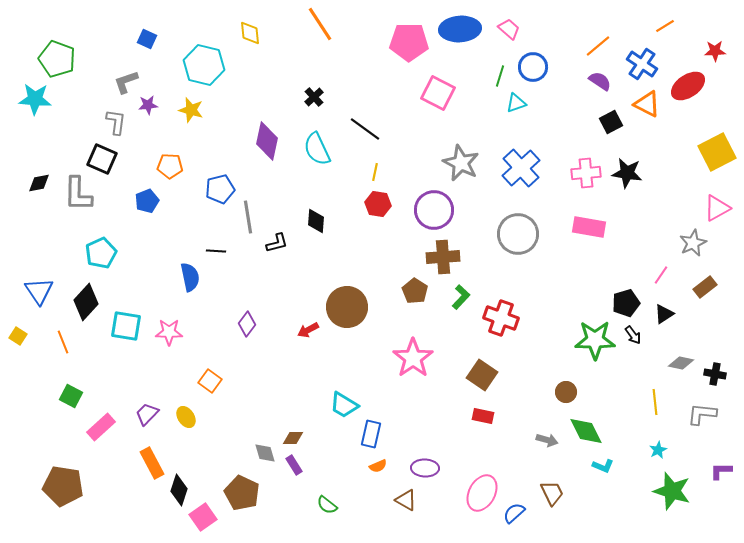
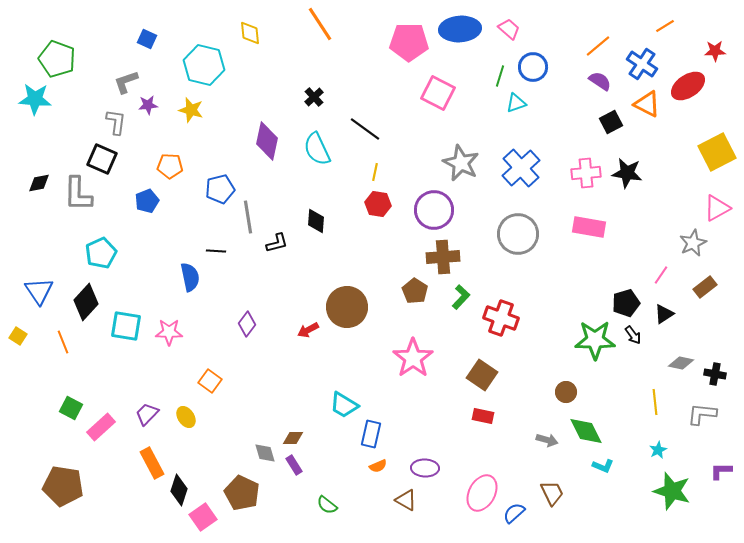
green square at (71, 396): moved 12 px down
